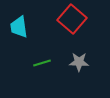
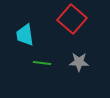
cyan trapezoid: moved 6 px right, 8 px down
green line: rotated 24 degrees clockwise
